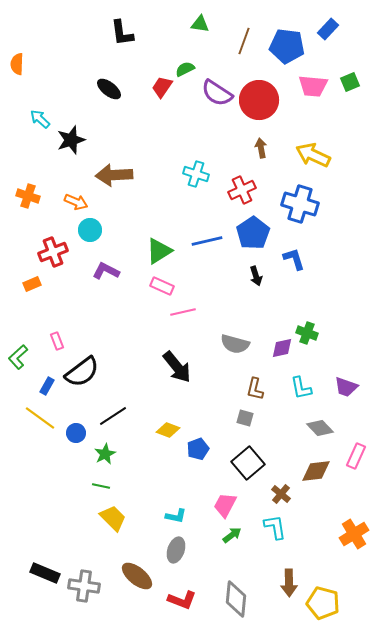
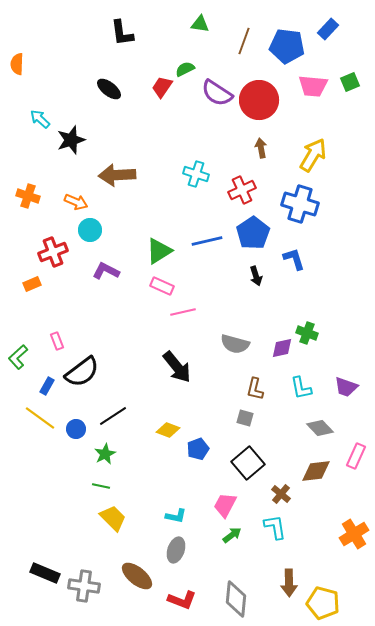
yellow arrow at (313, 155): rotated 96 degrees clockwise
brown arrow at (114, 175): moved 3 px right
blue circle at (76, 433): moved 4 px up
